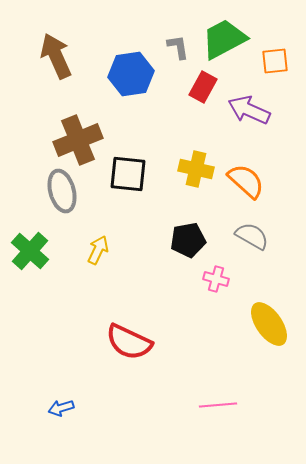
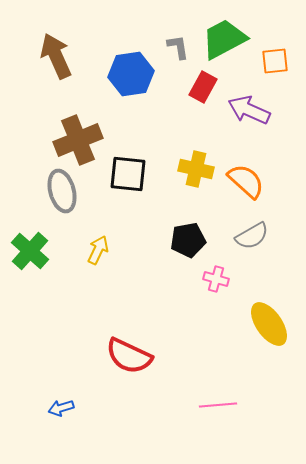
gray semicircle: rotated 120 degrees clockwise
red semicircle: moved 14 px down
